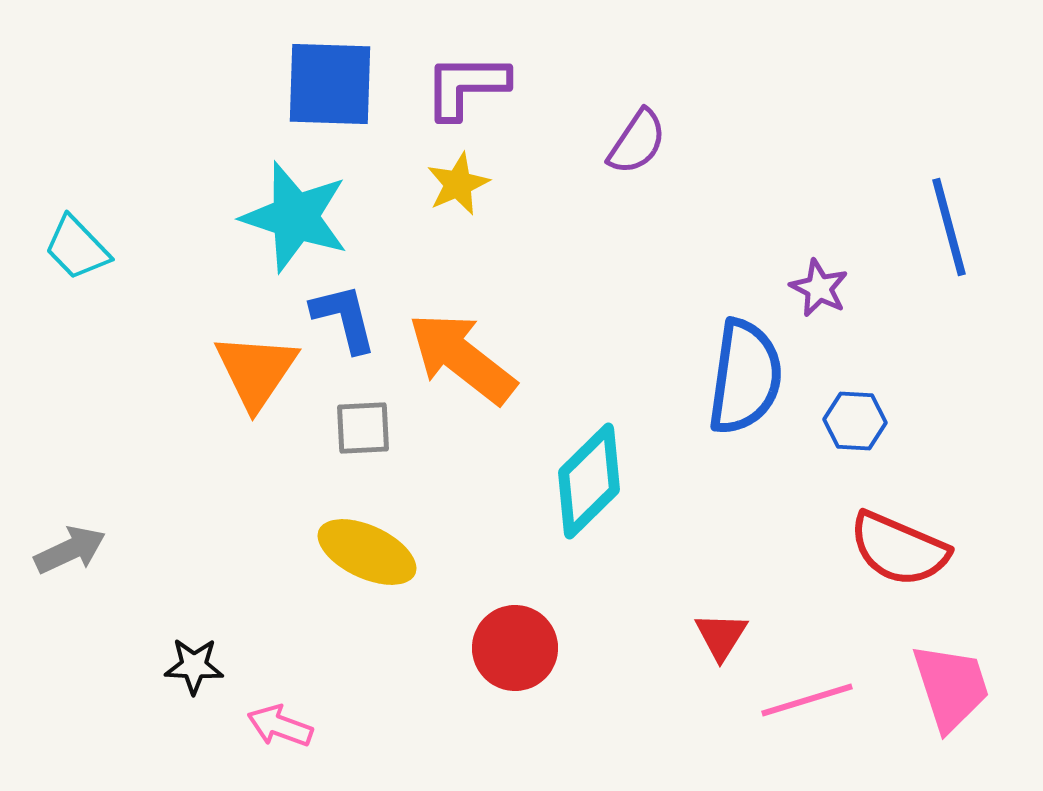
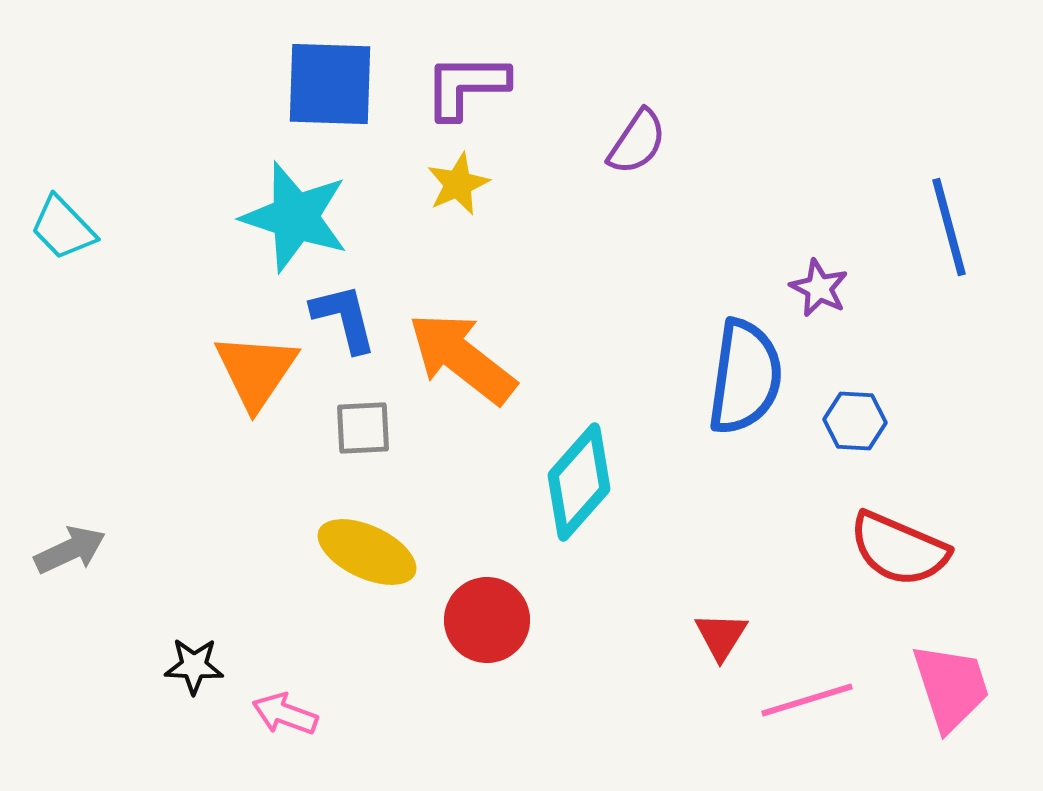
cyan trapezoid: moved 14 px left, 20 px up
cyan diamond: moved 10 px left, 1 px down; rotated 4 degrees counterclockwise
red circle: moved 28 px left, 28 px up
pink arrow: moved 5 px right, 12 px up
